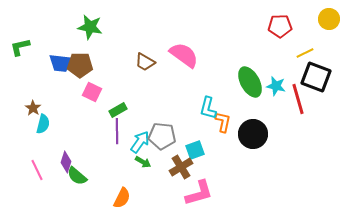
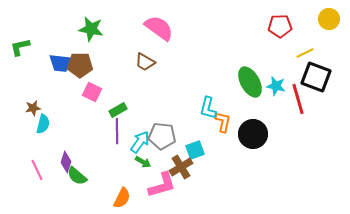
green star: moved 1 px right, 2 px down
pink semicircle: moved 25 px left, 27 px up
brown star: rotated 28 degrees clockwise
pink L-shape: moved 37 px left, 8 px up
